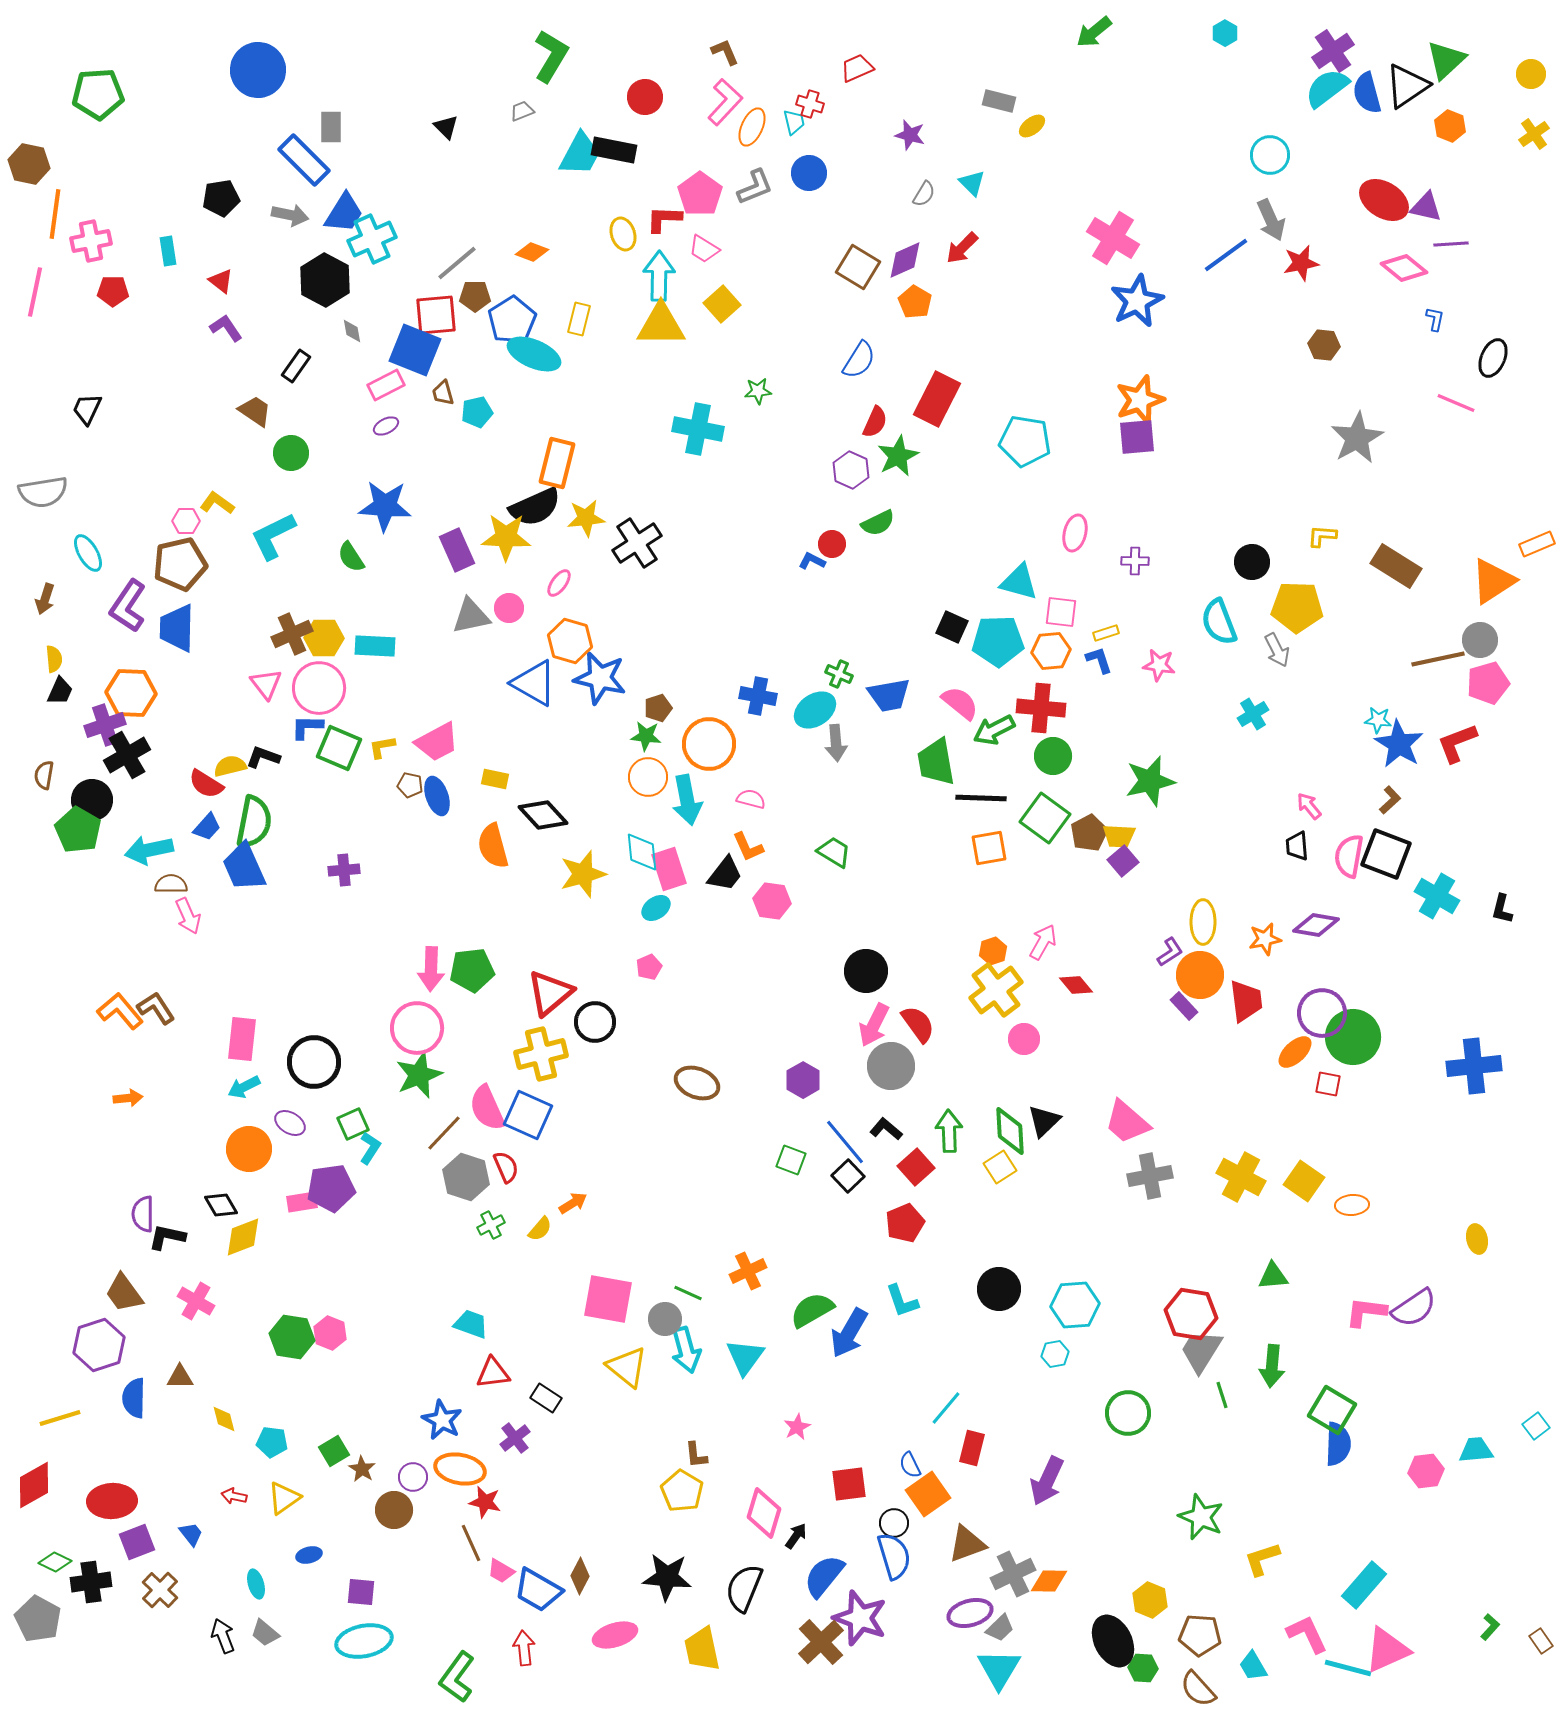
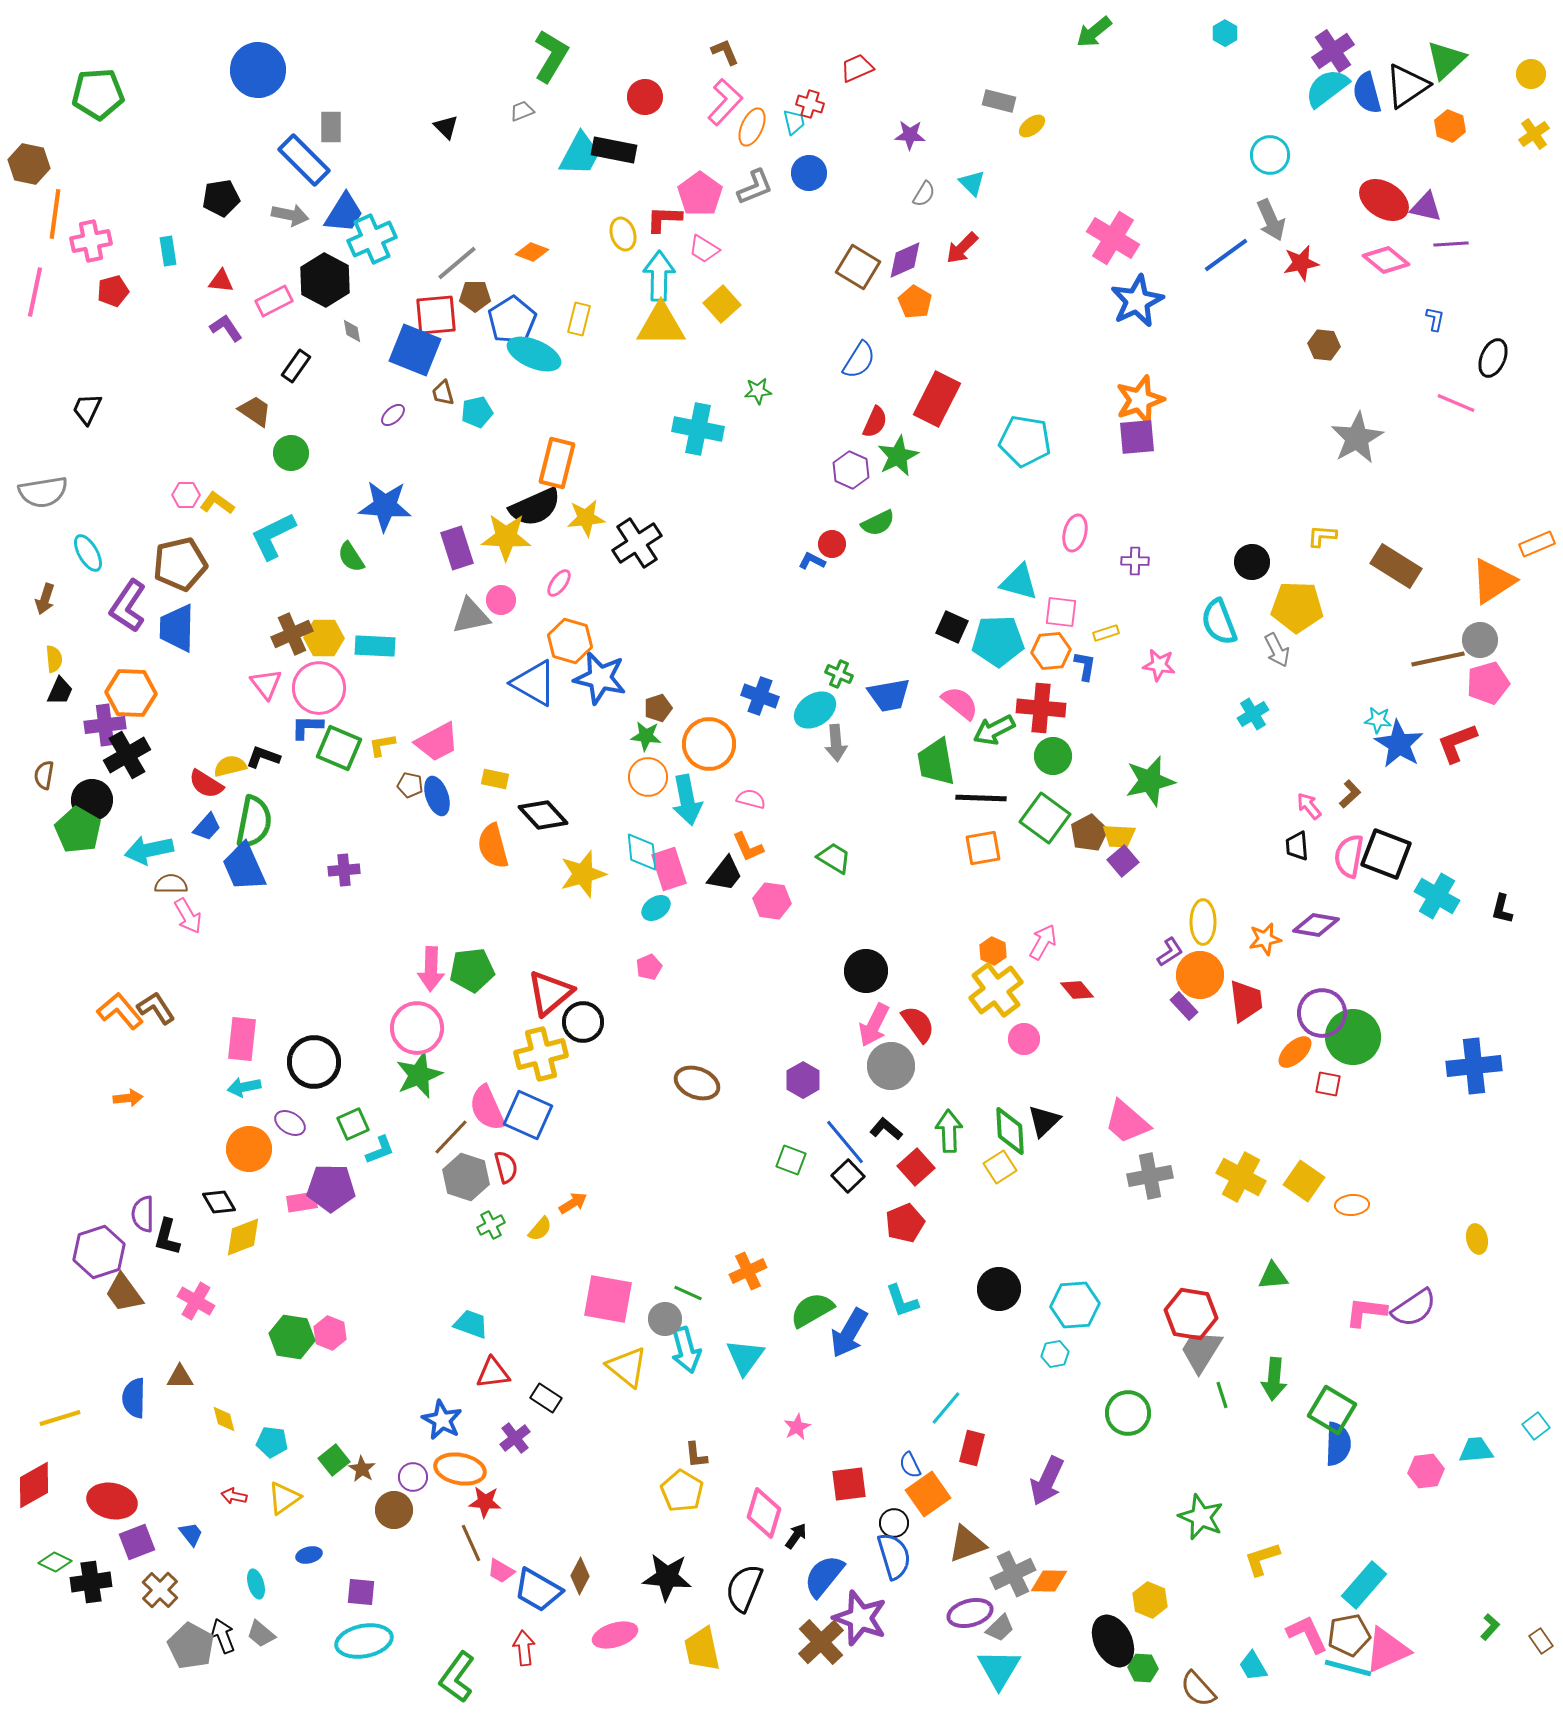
purple star at (910, 135): rotated 12 degrees counterclockwise
pink diamond at (1404, 268): moved 18 px left, 8 px up
red triangle at (221, 281): rotated 32 degrees counterclockwise
red pentagon at (113, 291): rotated 16 degrees counterclockwise
pink rectangle at (386, 385): moved 112 px left, 84 px up
purple ellipse at (386, 426): moved 7 px right, 11 px up; rotated 15 degrees counterclockwise
pink hexagon at (186, 521): moved 26 px up
purple rectangle at (457, 550): moved 2 px up; rotated 6 degrees clockwise
pink circle at (509, 608): moved 8 px left, 8 px up
blue L-shape at (1099, 660): moved 14 px left, 6 px down; rotated 28 degrees clockwise
blue cross at (758, 696): moved 2 px right; rotated 9 degrees clockwise
purple cross at (105, 725): rotated 12 degrees clockwise
yellow L-shape at (382, 747): moved 2 px up
brown L-shape at (1390, 800): moved 40 px left, 6 px up
orange square at (989, 848): moved 6 px left
green trapezoid at (834, 852): moved 6 px down
pink arrow at (188, 916): rotated 6 degrees counterclockwise
orange hexagon at (993, 951): rotated 16 degrees counterclockwise
red diamond at (1076, 985): moved 1 px right, 5 px down
black circle at (595, 1022): moved 12 px left
cyan arrow at (244, 1087): rotated 16 degrees clockwise
brown line at (444, 1133): moved 7 px right, 4 px down
cyan L-shape at (370, 1148): moved 10 px right, 2 px down; rotated 36 degrees clockwise
red semicircle at (506, 1167): rotated 8 degrees clockwise
purple pentagon at (331, 1188): rotated 9 degrees clockwise
black diamond at (221, 1205): moved 2 px left, 3 px up
black L-shape at (167, 1237): rotated 87 degrees counterclockwise
purple hexagon at (99, 1345): moved 93 px up
green arrow at (1272, 1366): moved 2 px right, 13 px down
green square at (334, 1451): moved 9 px down; rotated 8 degrees counterclockwise
red ellipse at (112, 1501): rotated 15 degrees clockwise
red star at (485, 1502): rotated 8 degrees counterclockwise
gray pentagon at (38, 1619): moved 153 px right, 27 px down
gray trapezoid at (265, 1633): moved 4 px left, 1 px down
brown pentagon at (1200, 1635): moved 149 px right; rotated 15 degrees counterclockwise
